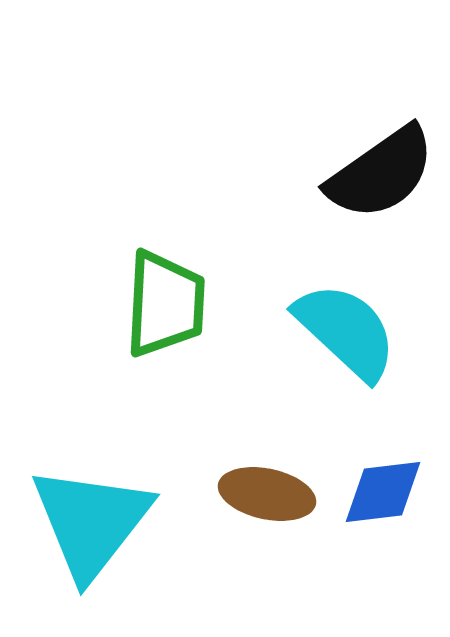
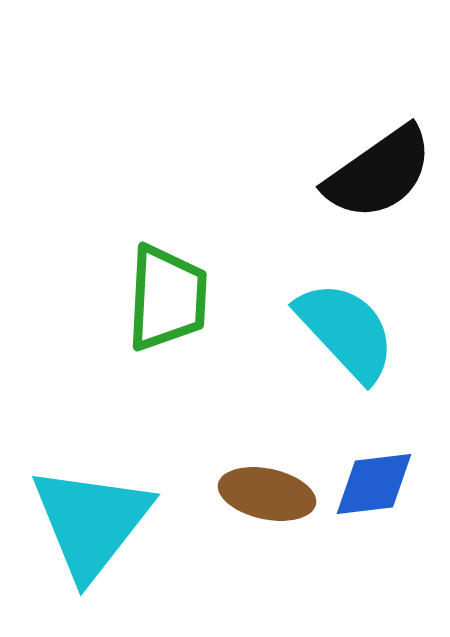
black semicircle: moved 2 px left
green trapezoid: moved 2 px right, 6 px up
cyan semicircle: rotated 4 degrees clockwise
blue diamond: moved 9 px left, 8 px up
